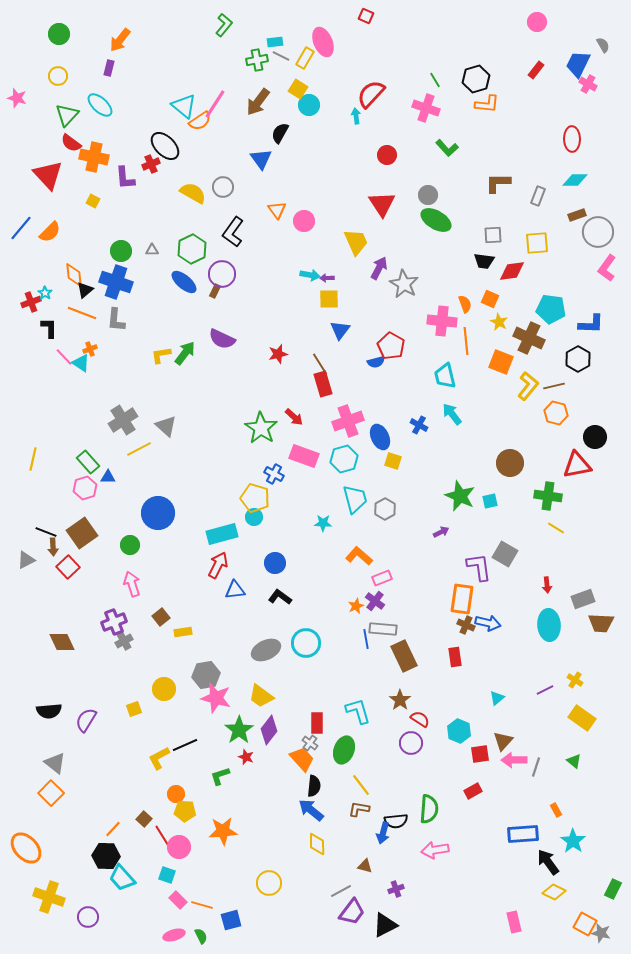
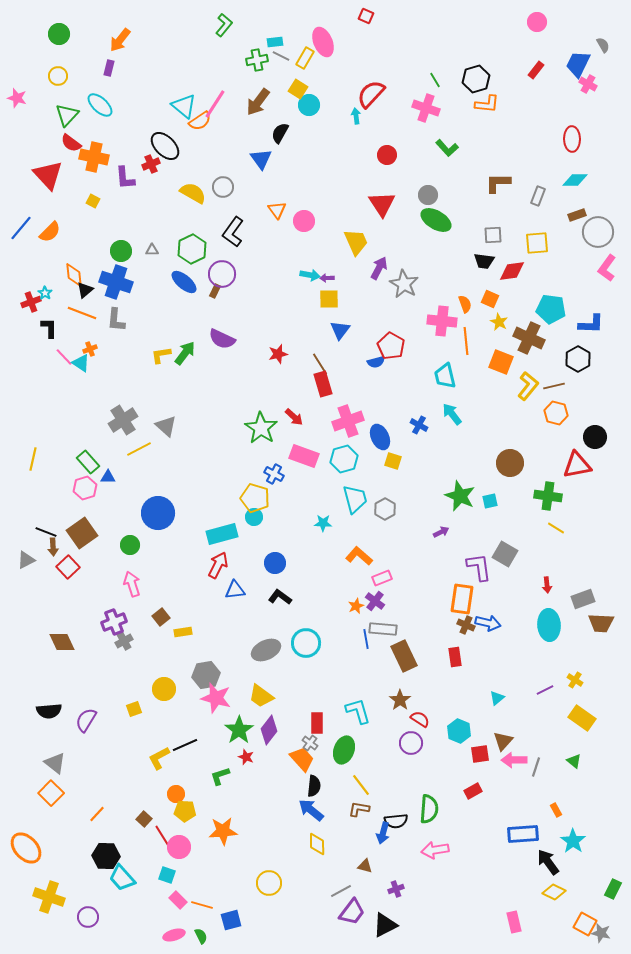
orange line at (113, 829): moved 16 px left, 15 px up
